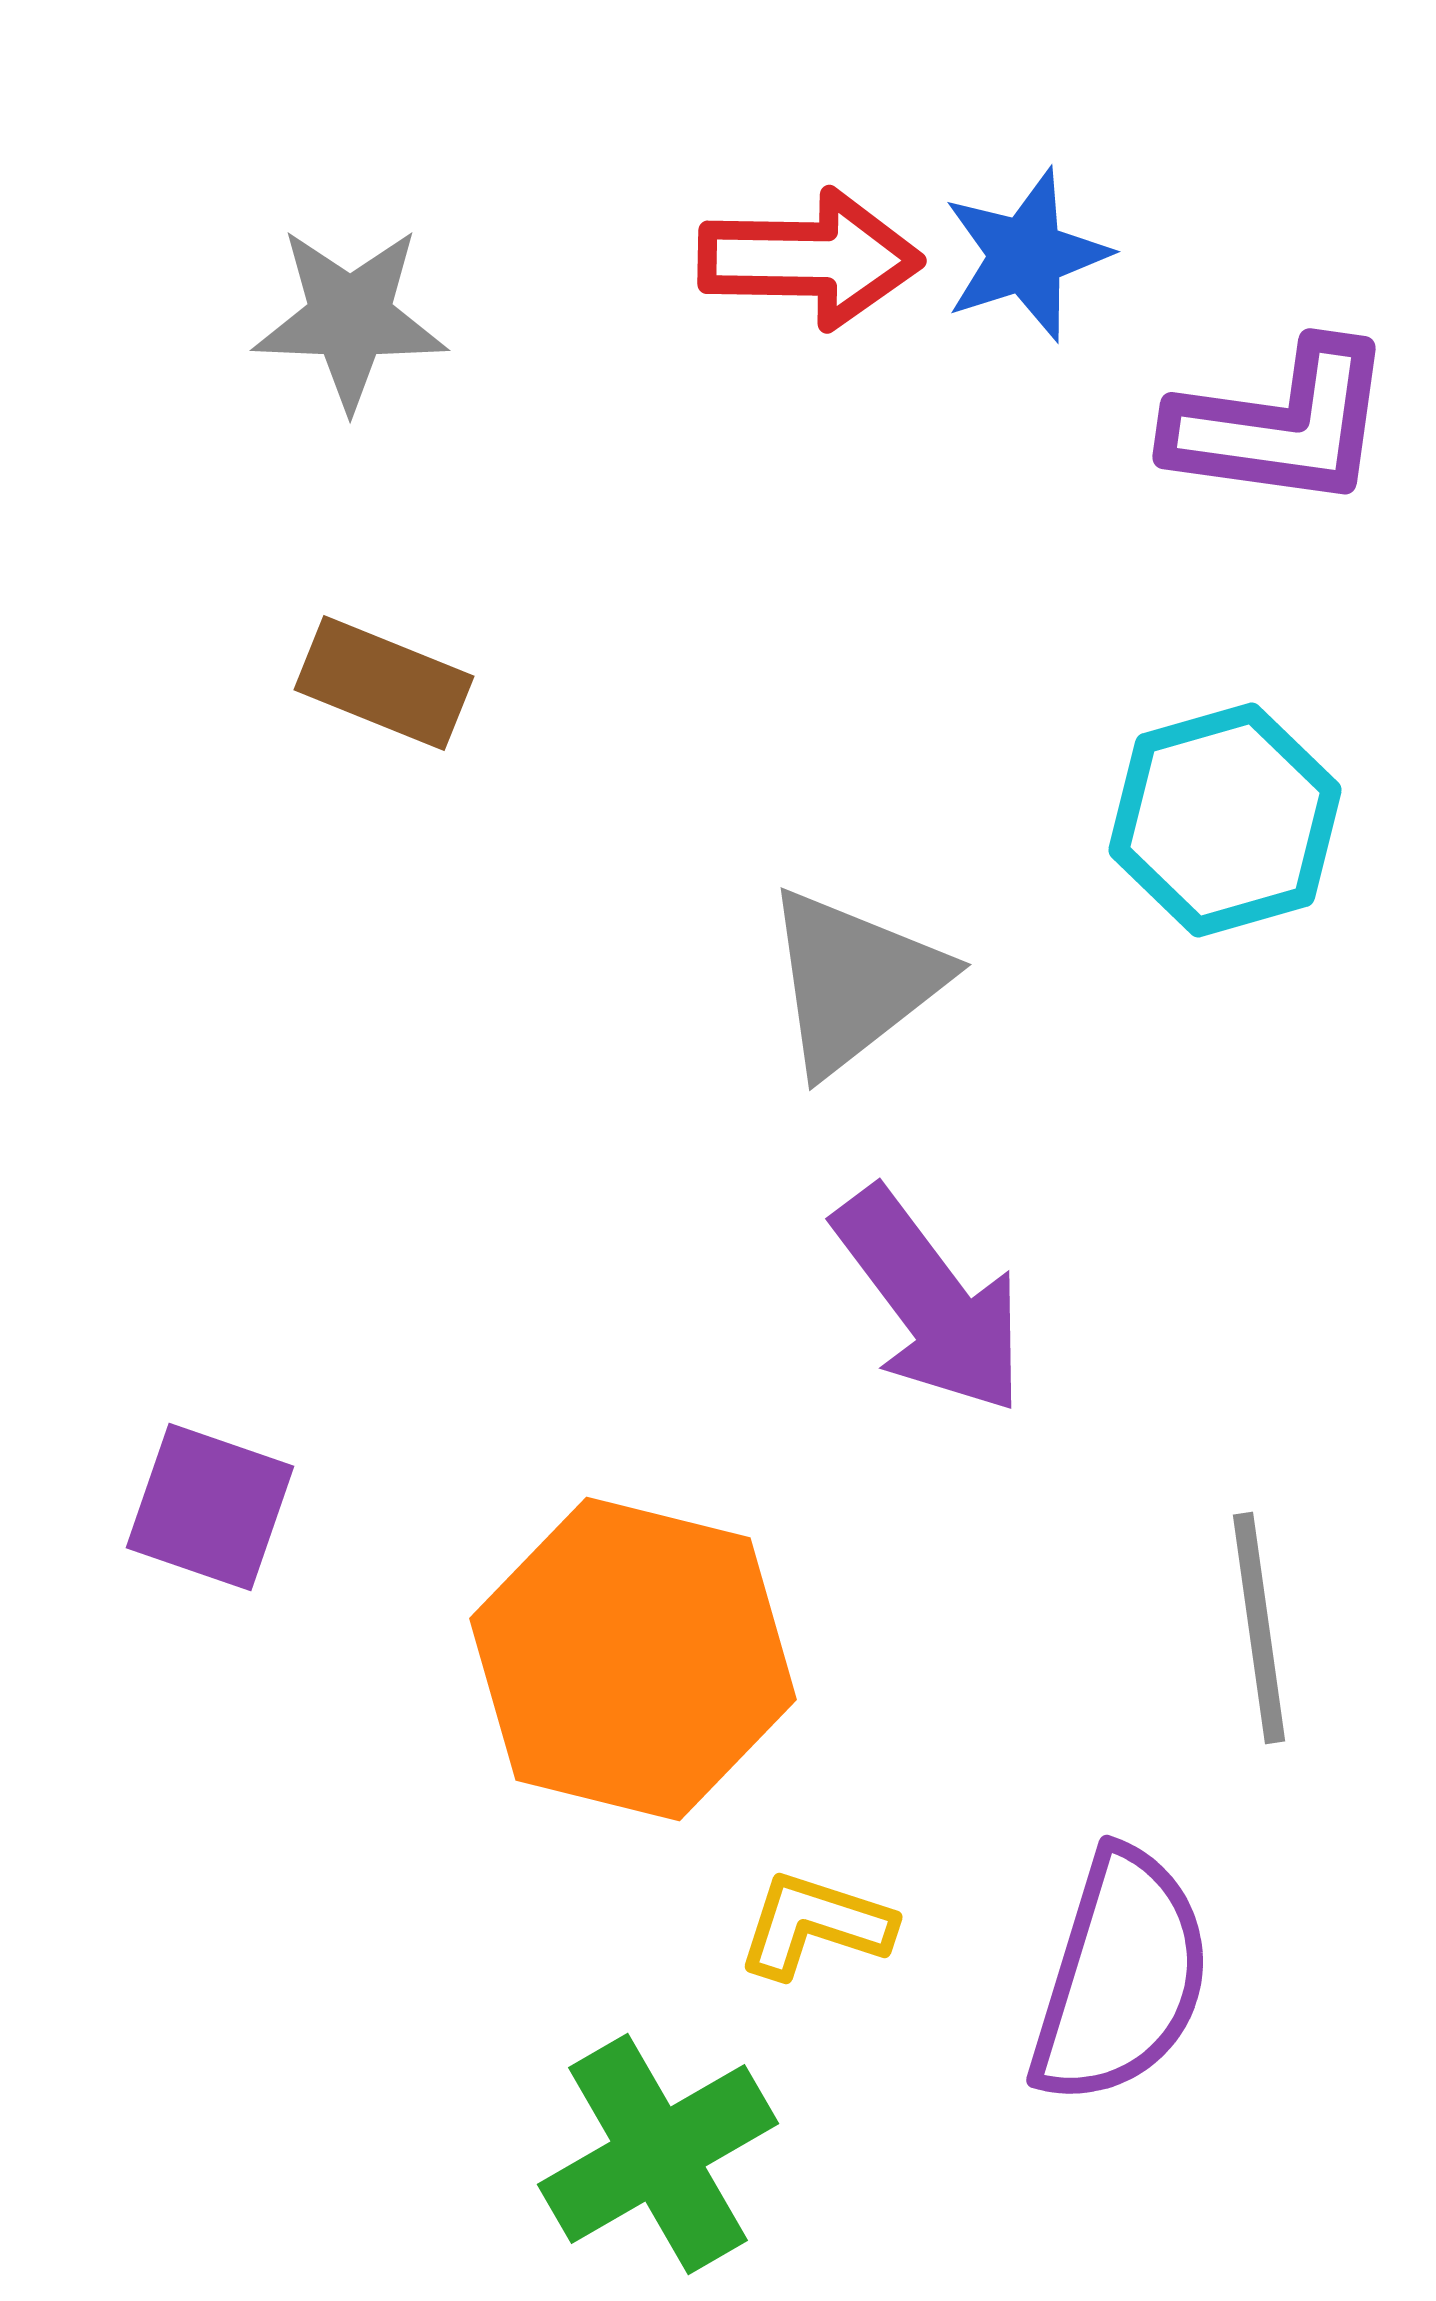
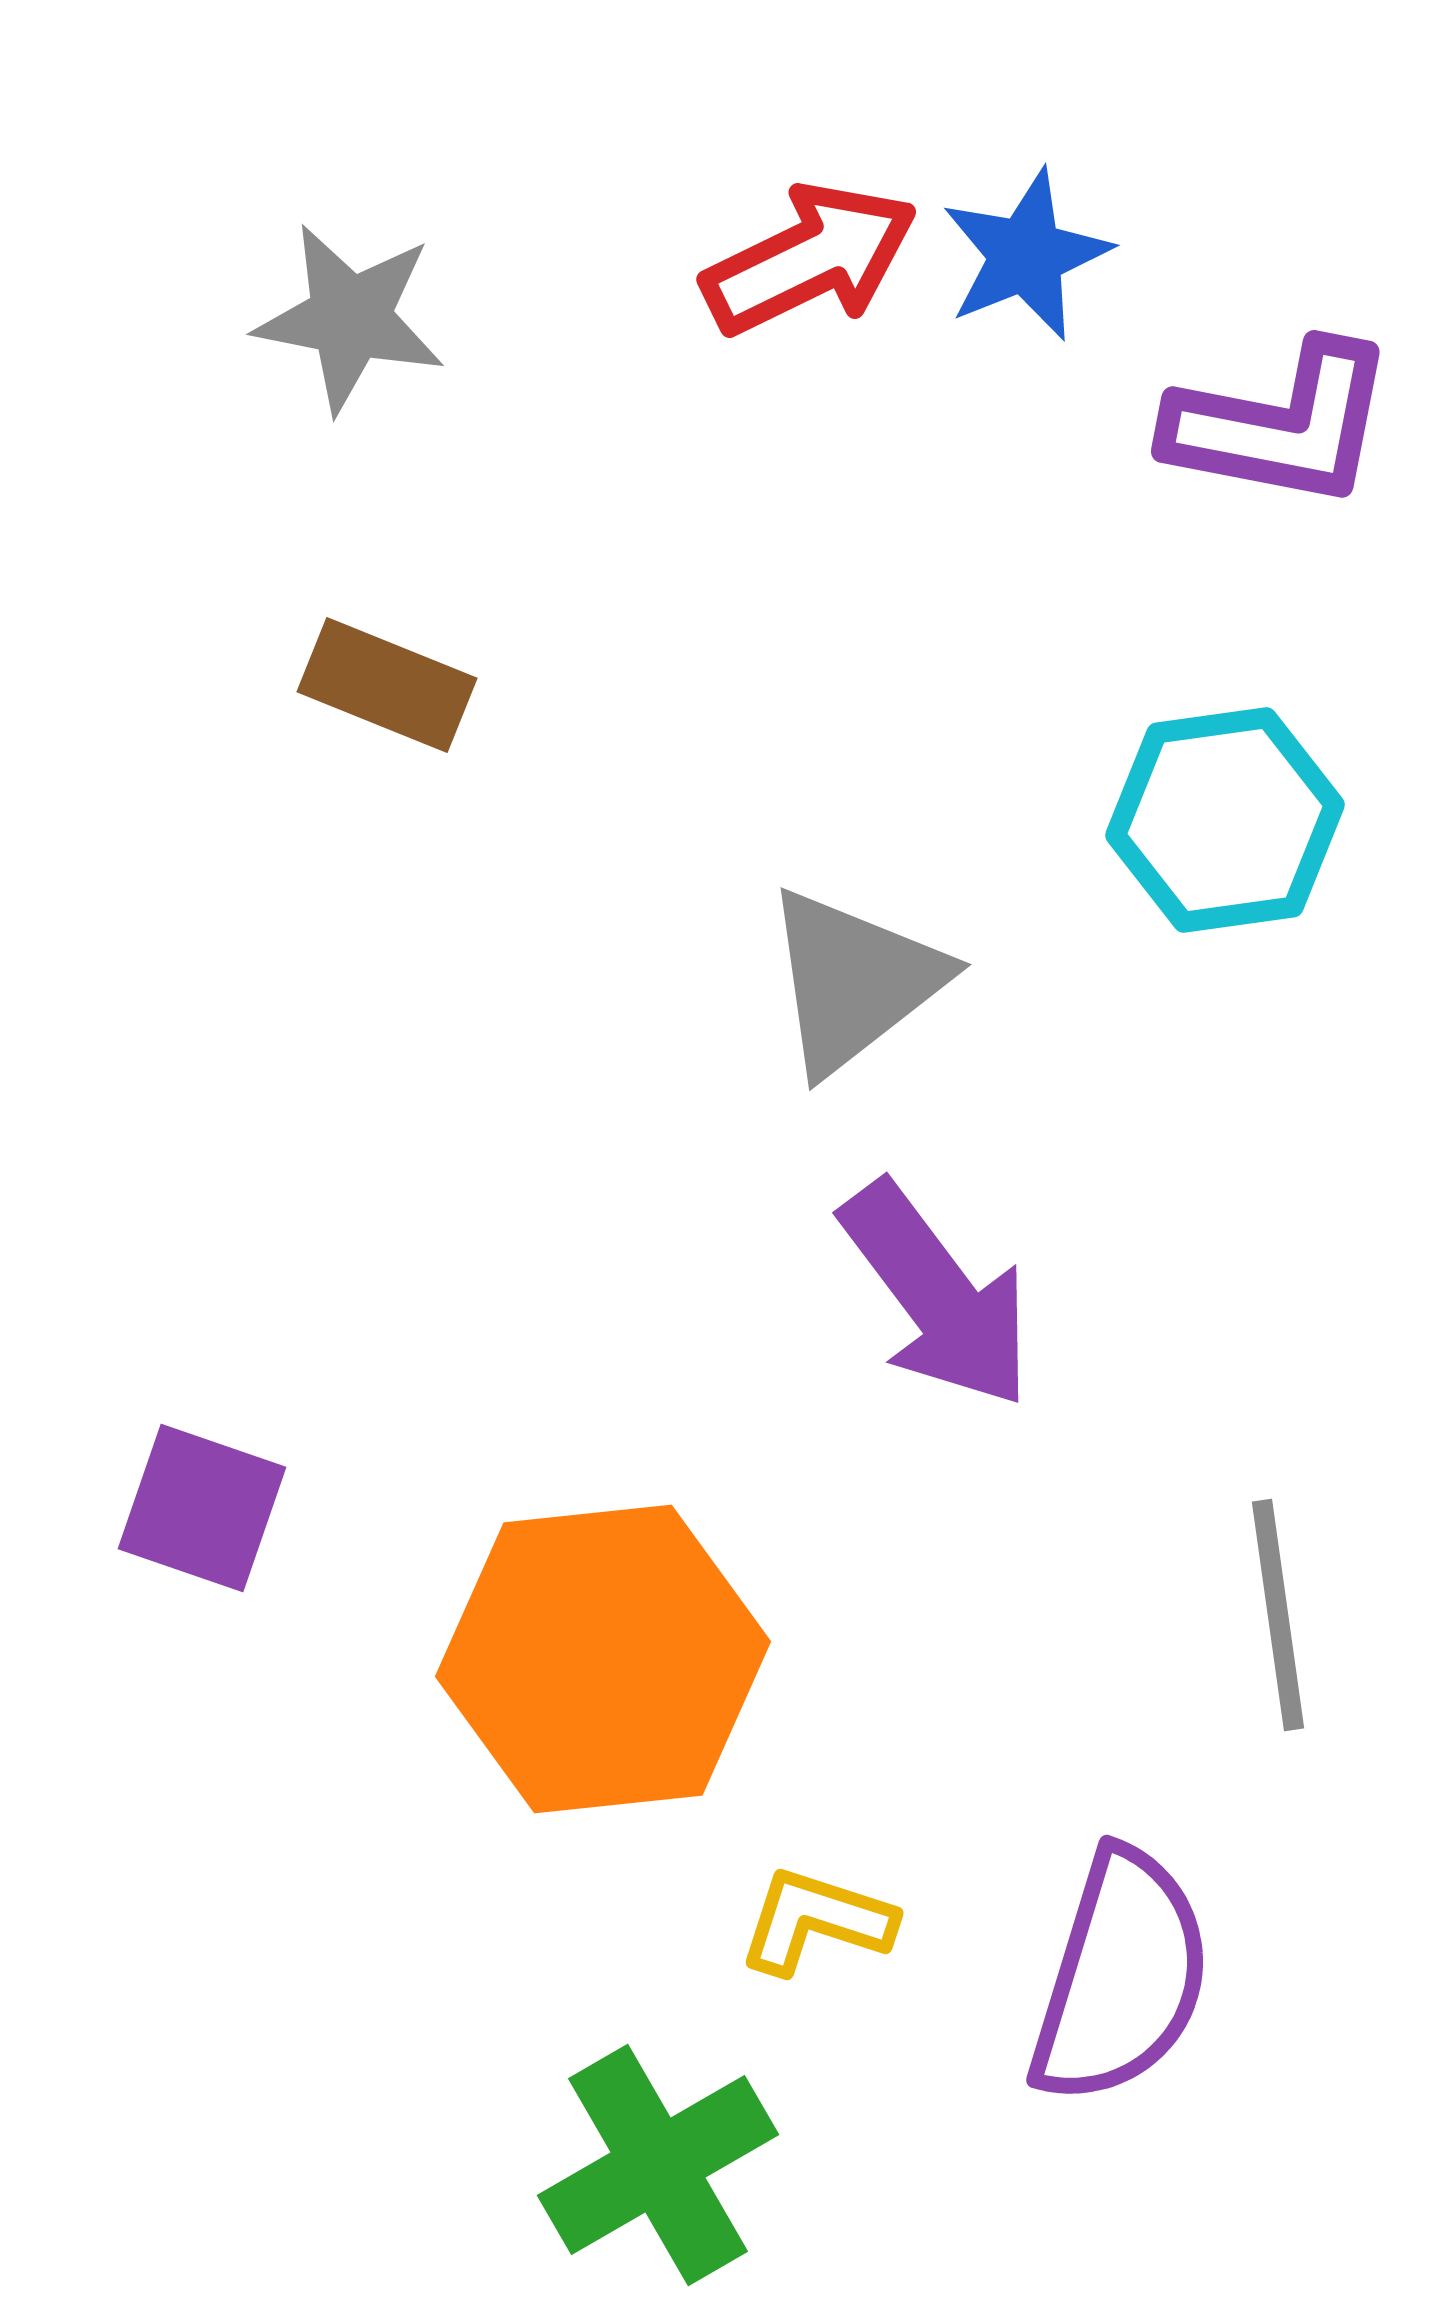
blue star: rotated 4 degrees counterclockwise
red arrow: rotated 27 degrees counterclockwise
gray star: rotated 9 degrees clockwise
purple L-shape: rotated 3 degrees clockwise
brown rectangle: moved 3 px right, 2 px down
cyan hexagon: rotated 8 degrees clockwise
purple arrow: moved 7 px right, 6 px up
purple square: moved 8 px left, 1 px down
gray line: moved 19 px right, 13 px up
orange hexagon: moved 30 px left; rotated 20 degrees counterclockwise
yellow L-shape: moved 1 px right, 4 px up
green cross: moved 11 px down
